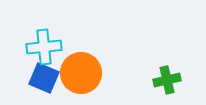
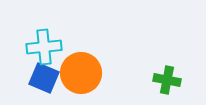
green cross: rotated 24 degrees clockwise
